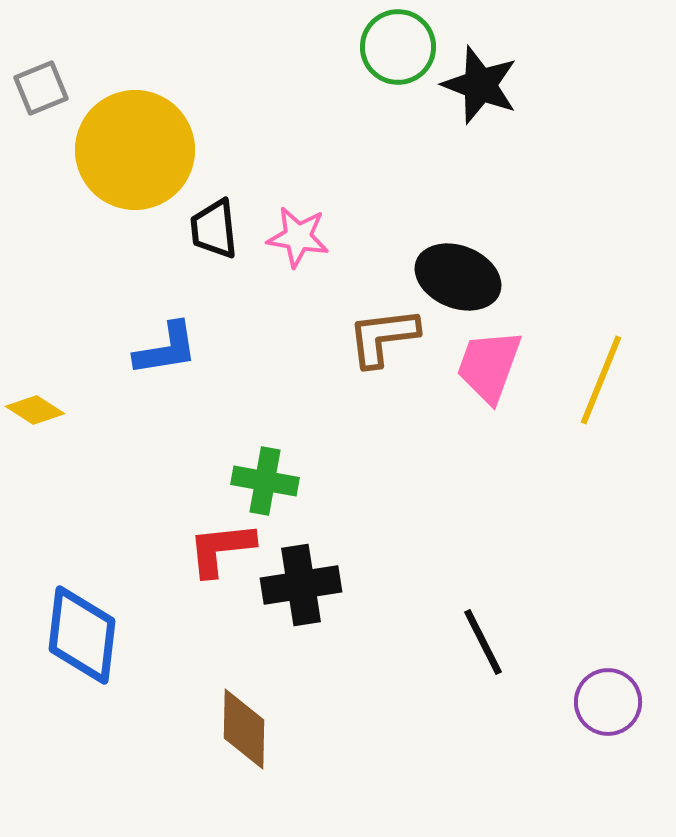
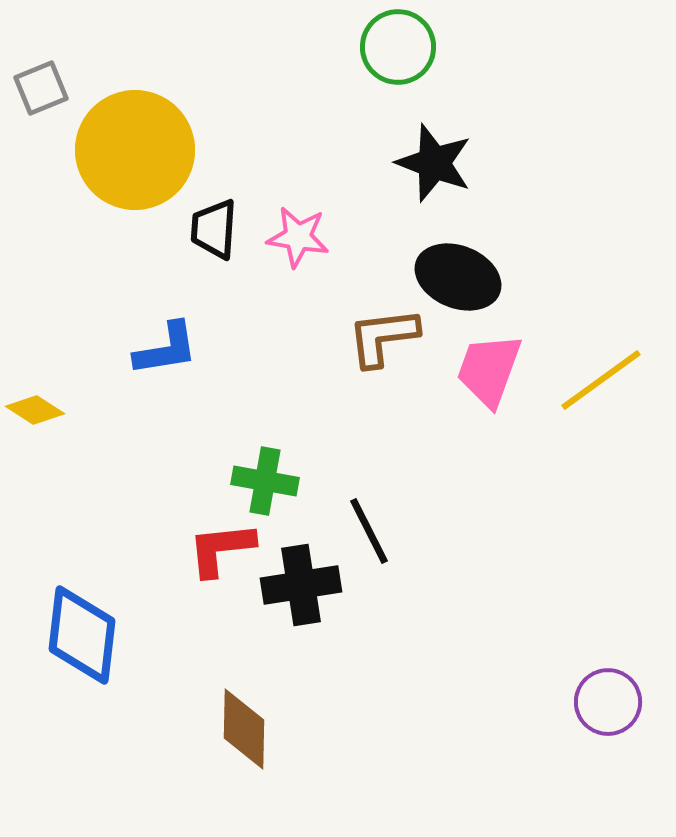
black star: moved 46 px left, 78 px down
black trapezoid: rotated 10 degrees clockwise
pink trapezoid: moved 4 px down
yellow line: rotated 32 degrees clockwise
black line: moved 114 px left, 111 px up
